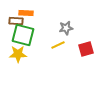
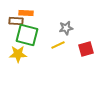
green square: moved 4 px right
